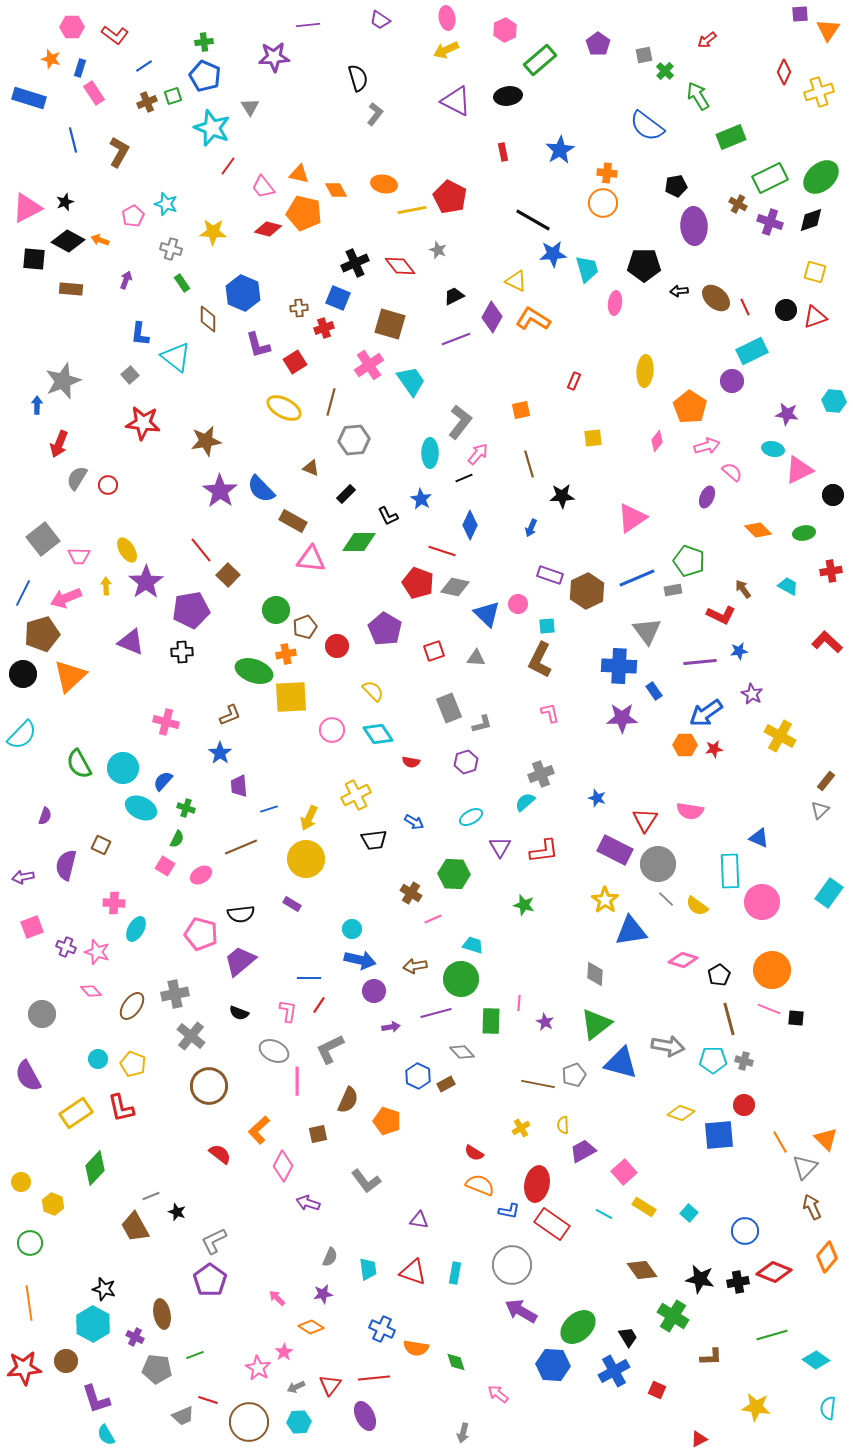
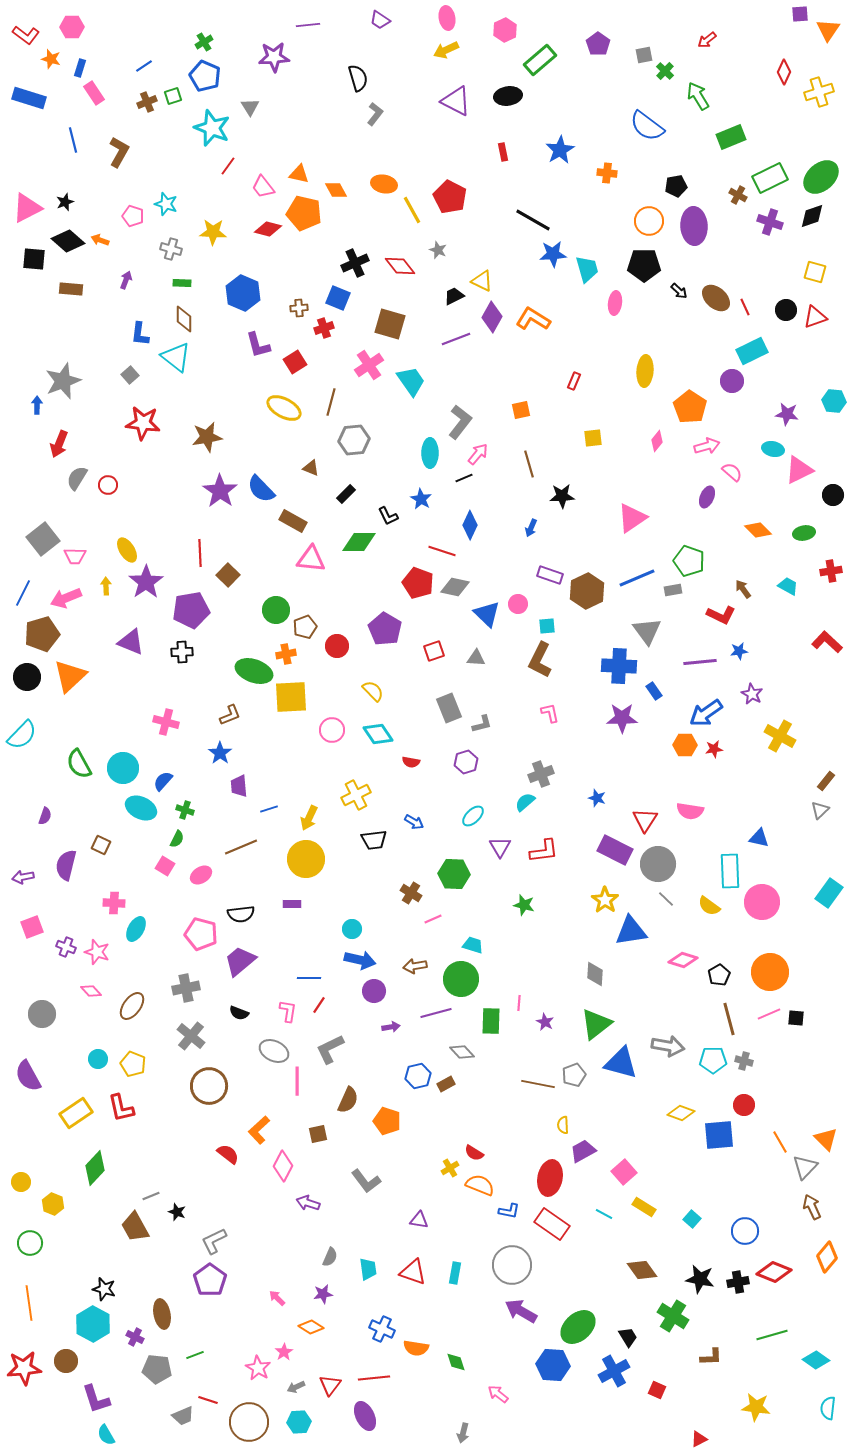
red L-shape at (115, 35): moved 89 px left
green cross at (204, 42): rotated 24 degrees counterclockwise
orange circle at (603, 203): moved 46 px right, 18 px down
brown cross at (738, 204): moved 9 px up
yellow line at (412, 210): rotated 72 degrees clockwise
pink pentagon at (133, 216): rotated 25 degrees counterclockwise
black diamond at (811, 220): moved 1 px right, 4 px up
black diamond at (68, 241): rotated 12 degrees clockwise
yellow triangle at (516, 281): moved 34 px left
green rectangle at (182, 283): rotated 54 degrees counterclockwise
black arrow at (679, 291): rotated 132 degrees counterclockwise
brown diamond at (208, 319): moved 24 px left
brown star at (206, 441): moved 1 px right, 4 px up
red line at (201, 550): moved 1 px left, 3 px down; rotated 36 degrees clockwise
pink trapezoid at (79, 556): moved 4 px left
black circle at (23, 674): moved 4 px right, 3 px down
green cross at (186, 808): moved 1 px left, 2 px down
cyan ellipse at (471, 817): moved 2 px right, 1 px up; rotated 15 degrees counterclockwise
blue triangle at (759, 838): rotated 10 degrees counterclockwise
purple rectangle at (292, 904): rotated 30 degrees counterclockwise
yellow semicircle at (697, 906): moved 12 px right
orange circle at (772, 970): moved 2 px left, 2 px down
gray cross at (175, 994): moved 11 px right, 6 px up
pink line at (769, 1009): moved 5 px down; rotated 45 degrees counterclockwise
blue hexagon at (418, 1076): rotated 20 degrees clockwise
yellow cross at (521, 1128): moved 71 px left, 40 px down
red semicircle at (220, 1154): moved 8 px right
red ellipse at (537, 1184): moved 13 px right, 6 px up
cyan square at (689, 1213): moved 3 px right, 6 px down
